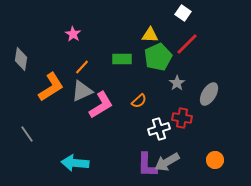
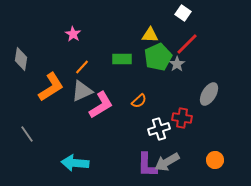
gray star: moved 19 px up
